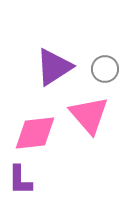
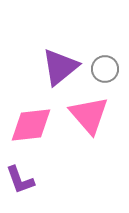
purple triangle: moved 6 px right; rotated 6 degrees counterclockwise
pink diamond: moved 4 px left, 8 px up
purple L-shape: rotated 20 degrees counterclockwise
